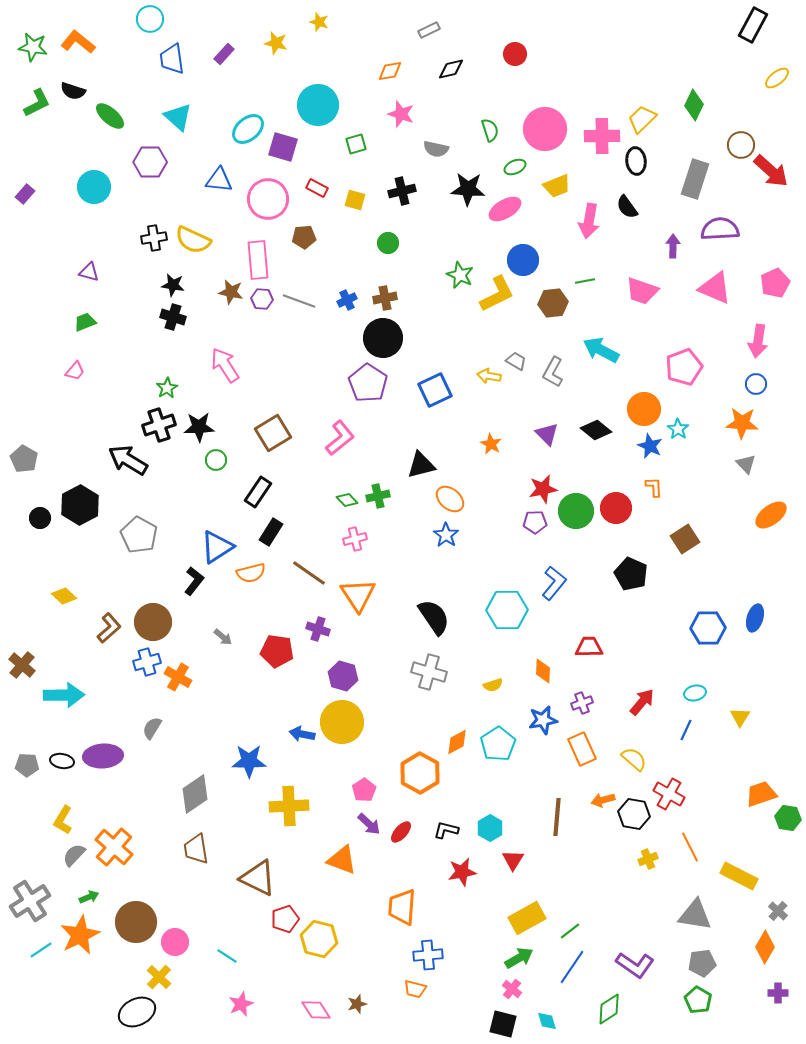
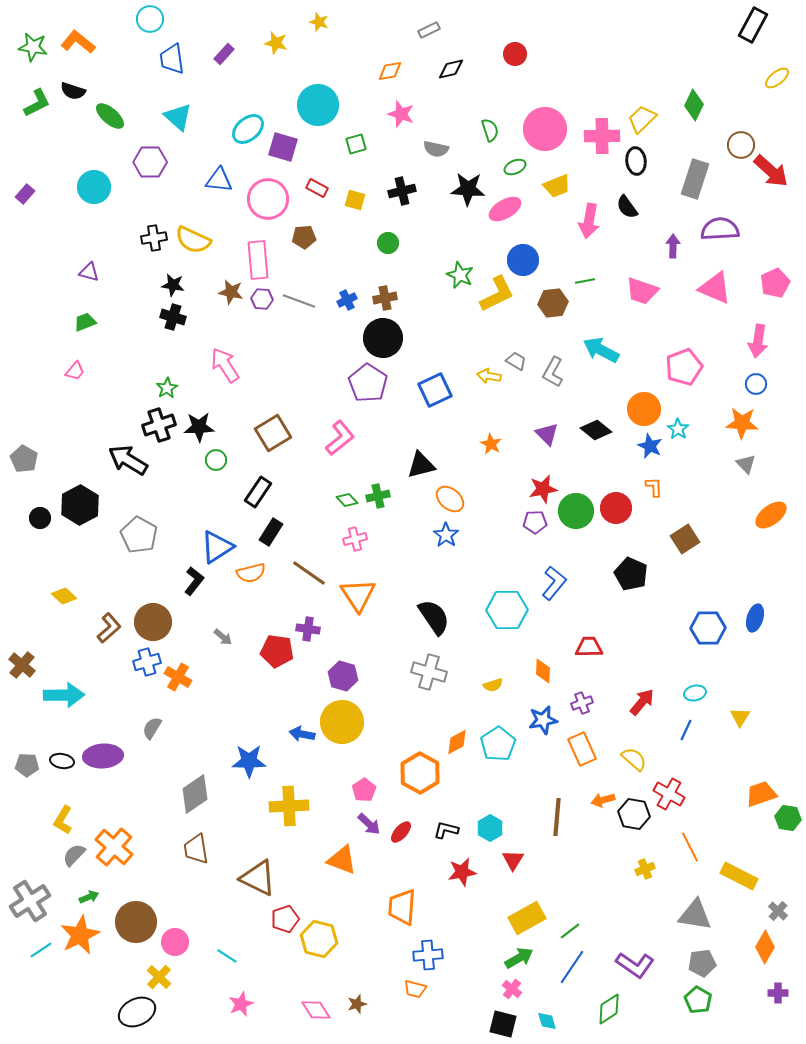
purple cross at (318, 629): moved 10 px left; rotated 10 degrees counterclockwise
yellow cross at (648, 859): moved 3 px left, 10 px down
